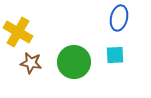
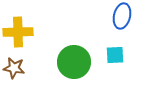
blue ellipse: moved 3 px right, 2 px up
yellow cross: rotated 32 degrees counterclockwise
brown star: moved 17 px left, 5 px down
